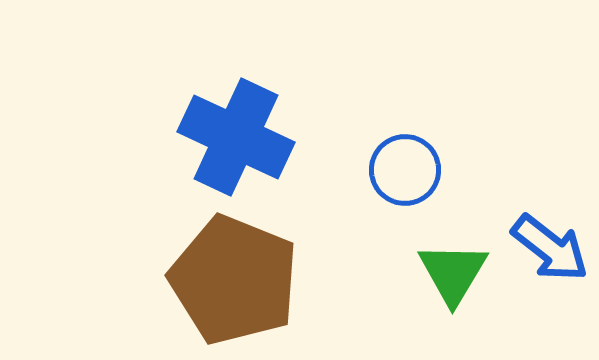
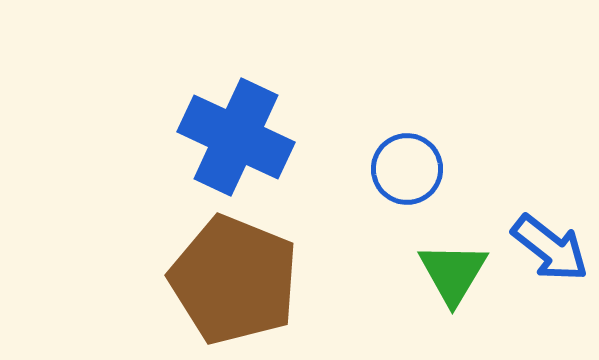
blue circle: moved 2 px right, 1 px up
